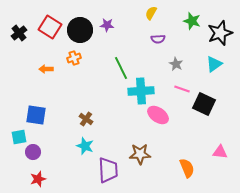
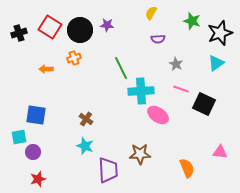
black cross: rotated 21 degrees clockwise
cyan triangle: moved 2 px right, 1 px up
pink line: moved 1 px left
